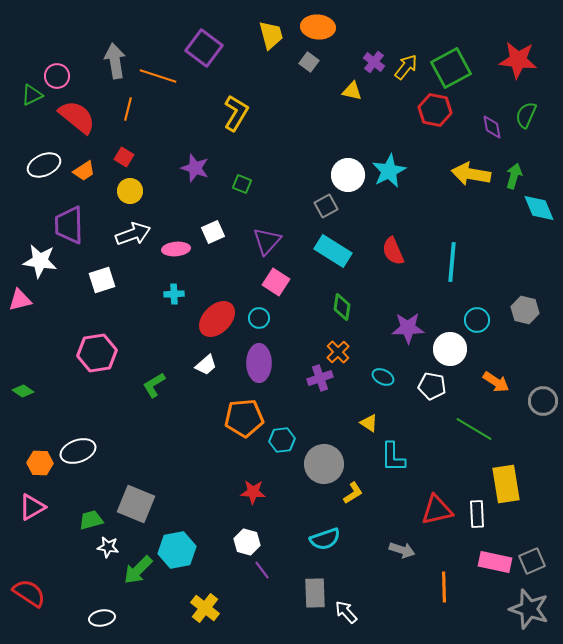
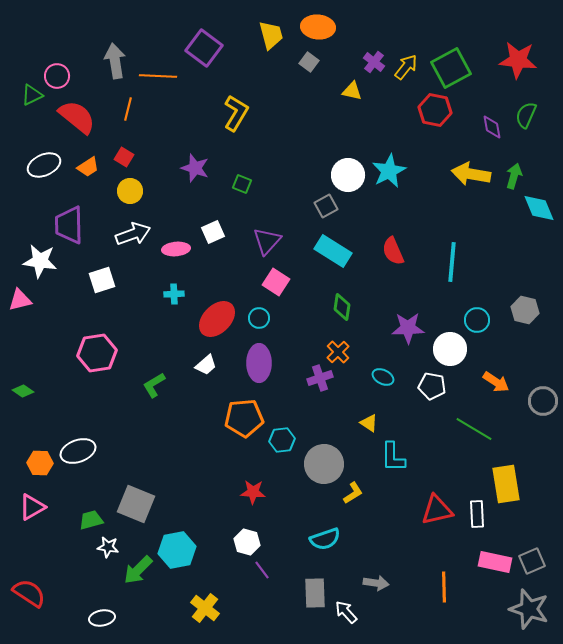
orange line at (158, 76): rotated 15 degrees counterclockwise
orange trapezoid at (84, 171): moved 4 px right, 4 px up
gray arrow at (402, 550): moved 26 px left, 33 px down; rotated 10 degrees counterclockwise
